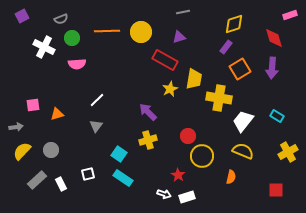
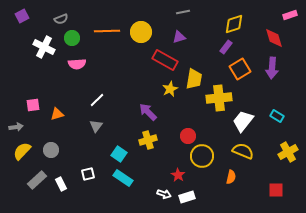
yellow cross at (219, 98): rotated 15 degrees counterclockwise
